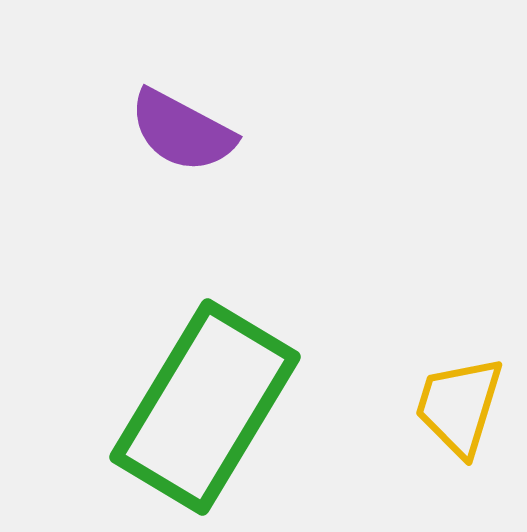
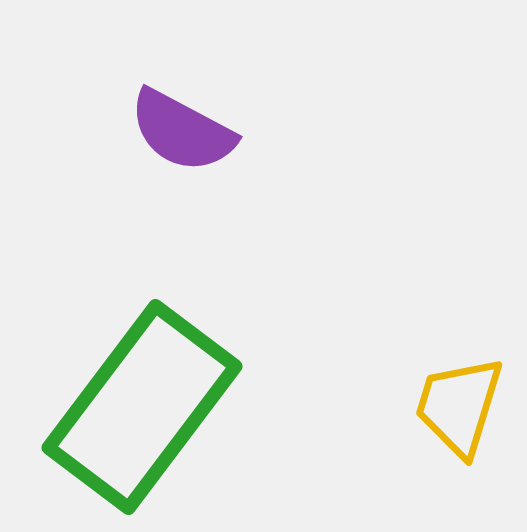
green rectangle: moved 63 px left; rotated 6 degrees clockwise
